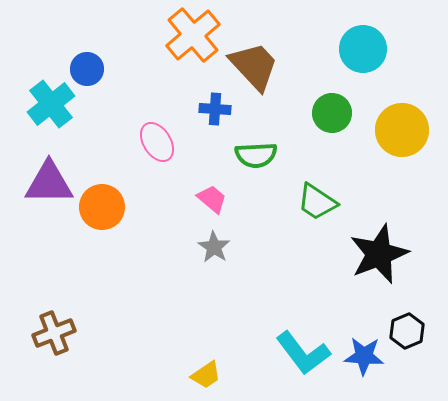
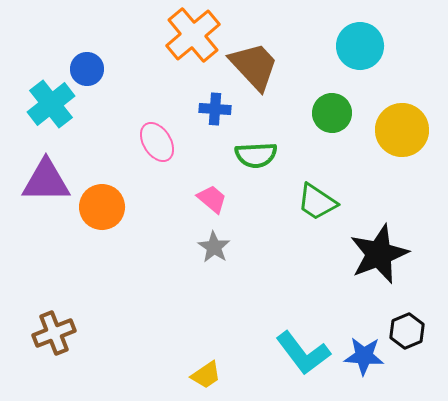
cyan circle: moved 3 px left, 3 px up
purple triangle: moved 3 px left, 2 px up
